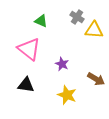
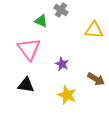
gray cross: moved 16 px left, 7 px up
pink triangle: rotated 15 degrees clockwise
